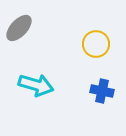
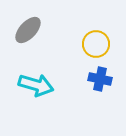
gray ellipse: moved 9 px right, 2 px down
blue cross: moved 2 px left, 12 px up
